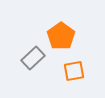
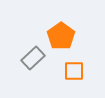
orange square: rotated 10 degrees clockwise
